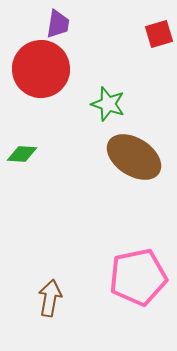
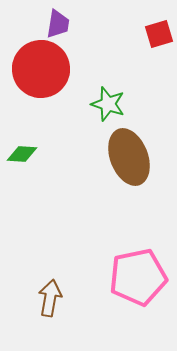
brown ellipse: moved 5 px left; rotated 36 degrees clockwise
